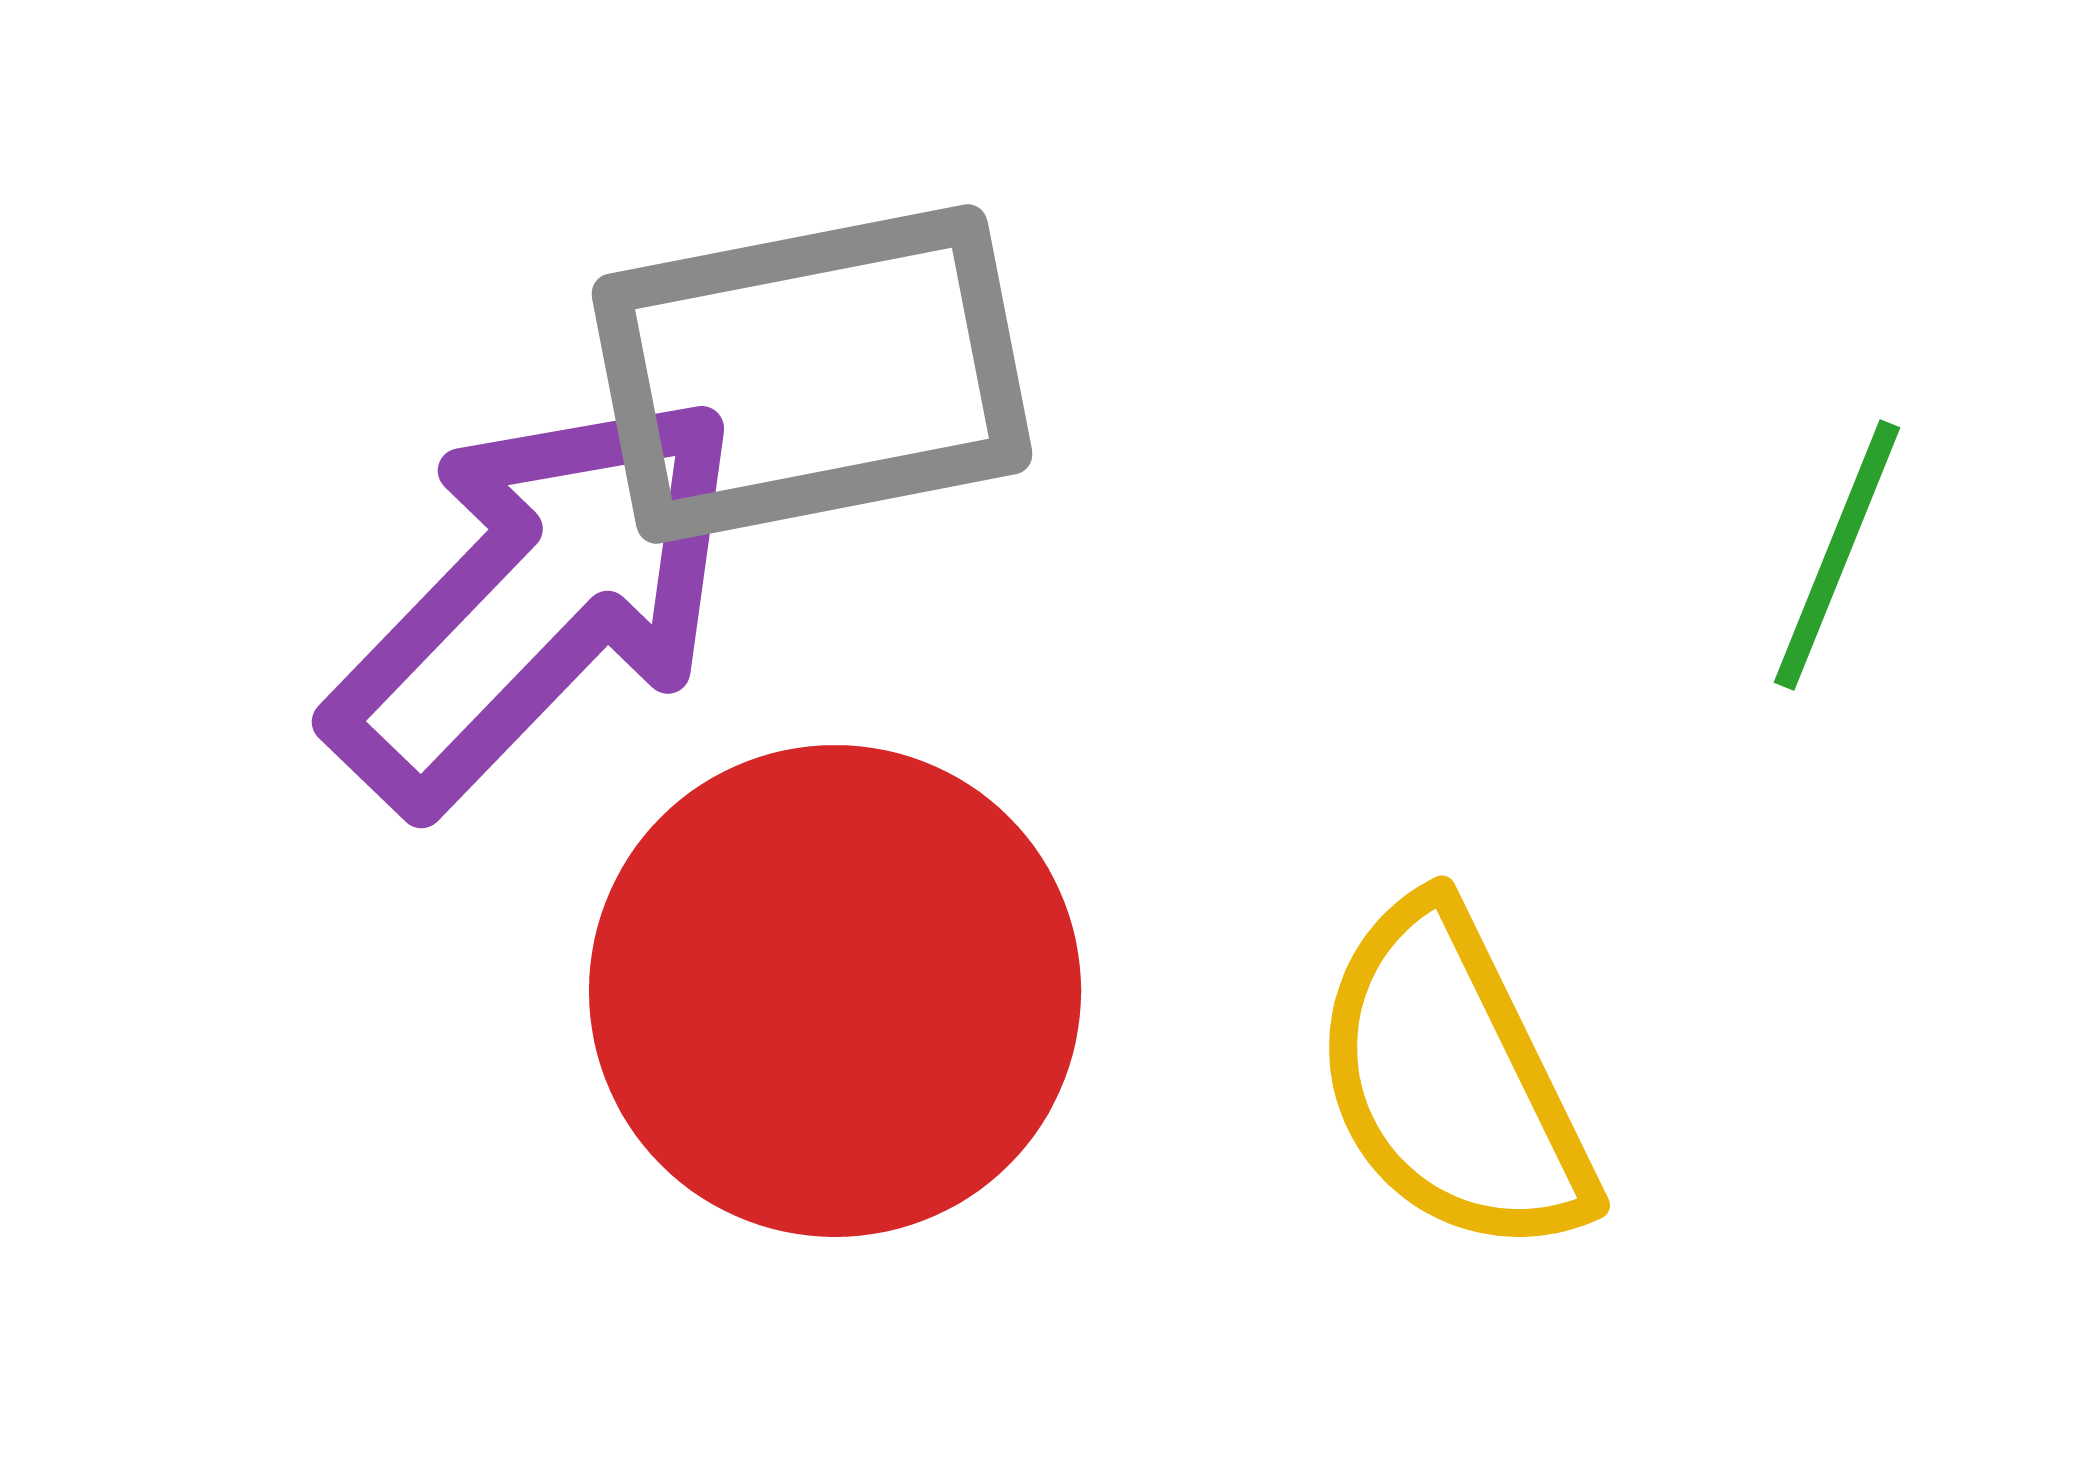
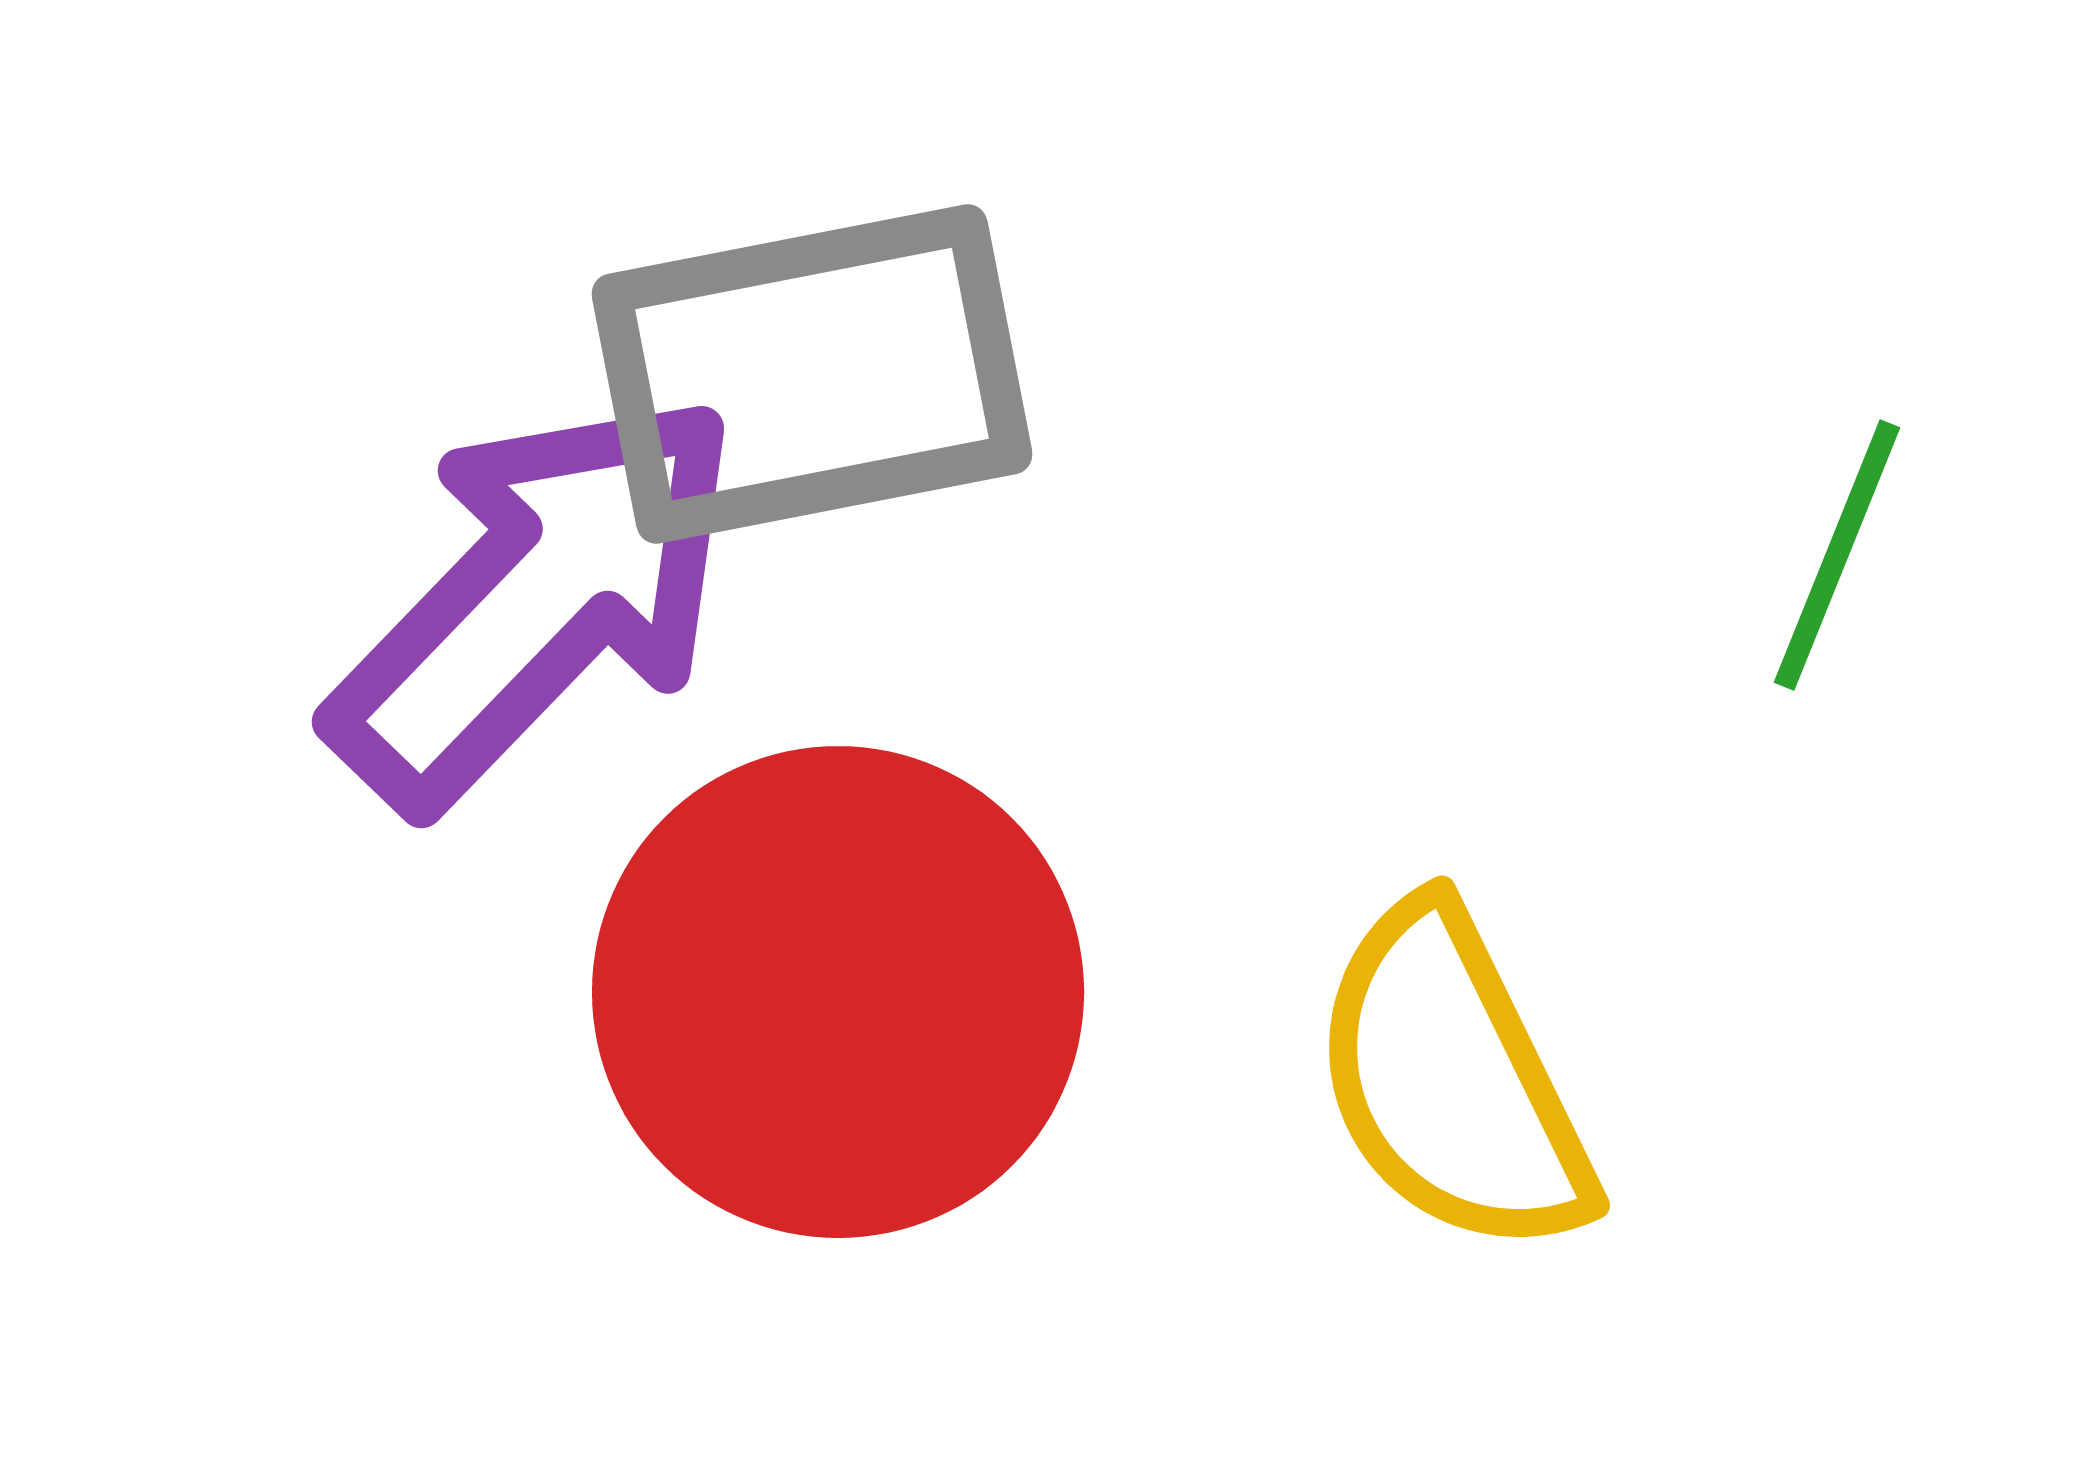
red circle: moved 3 px right, 1 px down
